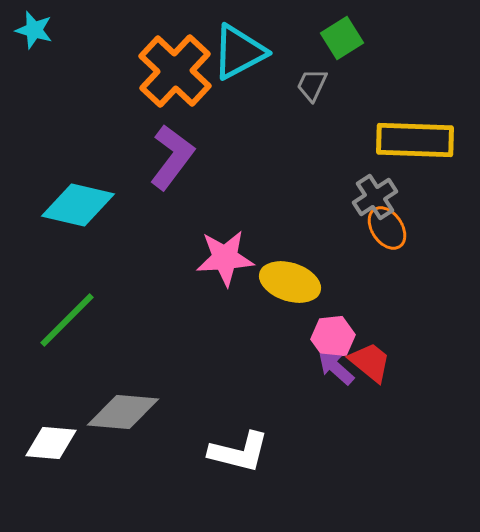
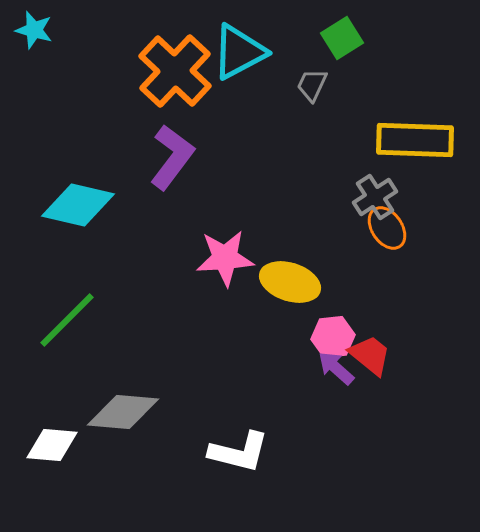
red trapezoid: moved 7 px up
white diamond: moved 1 px right, 2 px down
